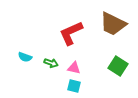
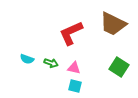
cyan semicircle: moved 2 px right, 2 px down
green square: moved 1 px right, 1 px down
cyan square: moved 1 px right
